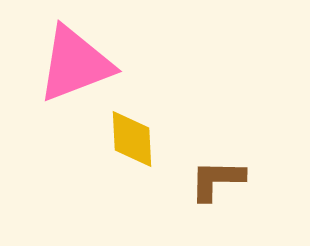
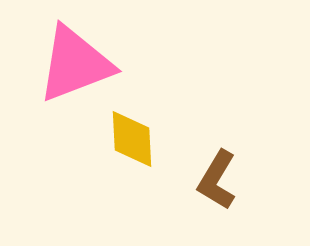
brown L-shape: rotated 60 degrees counterclockwise
